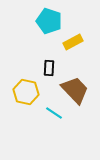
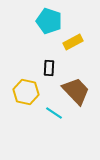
brown trapezoid: moved 1 px right, 1 px down
